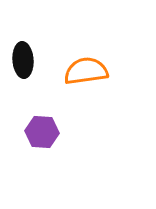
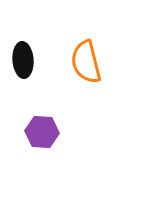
orange semicircle: moved 9 px up; rotated 96 degrees counterclockwise
